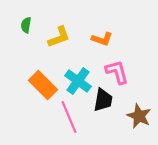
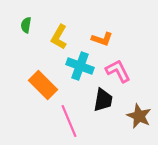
yellow L-shape: rotated 140 degrees clockwise
pink L-shape: moved 1 px right, 1 px up; rotated 12 degrees counterclockwise
cyan cross: moved 2 px right, 15 px up; rotated 16 degrees counterclockwise
pink line: moved 4 px down
